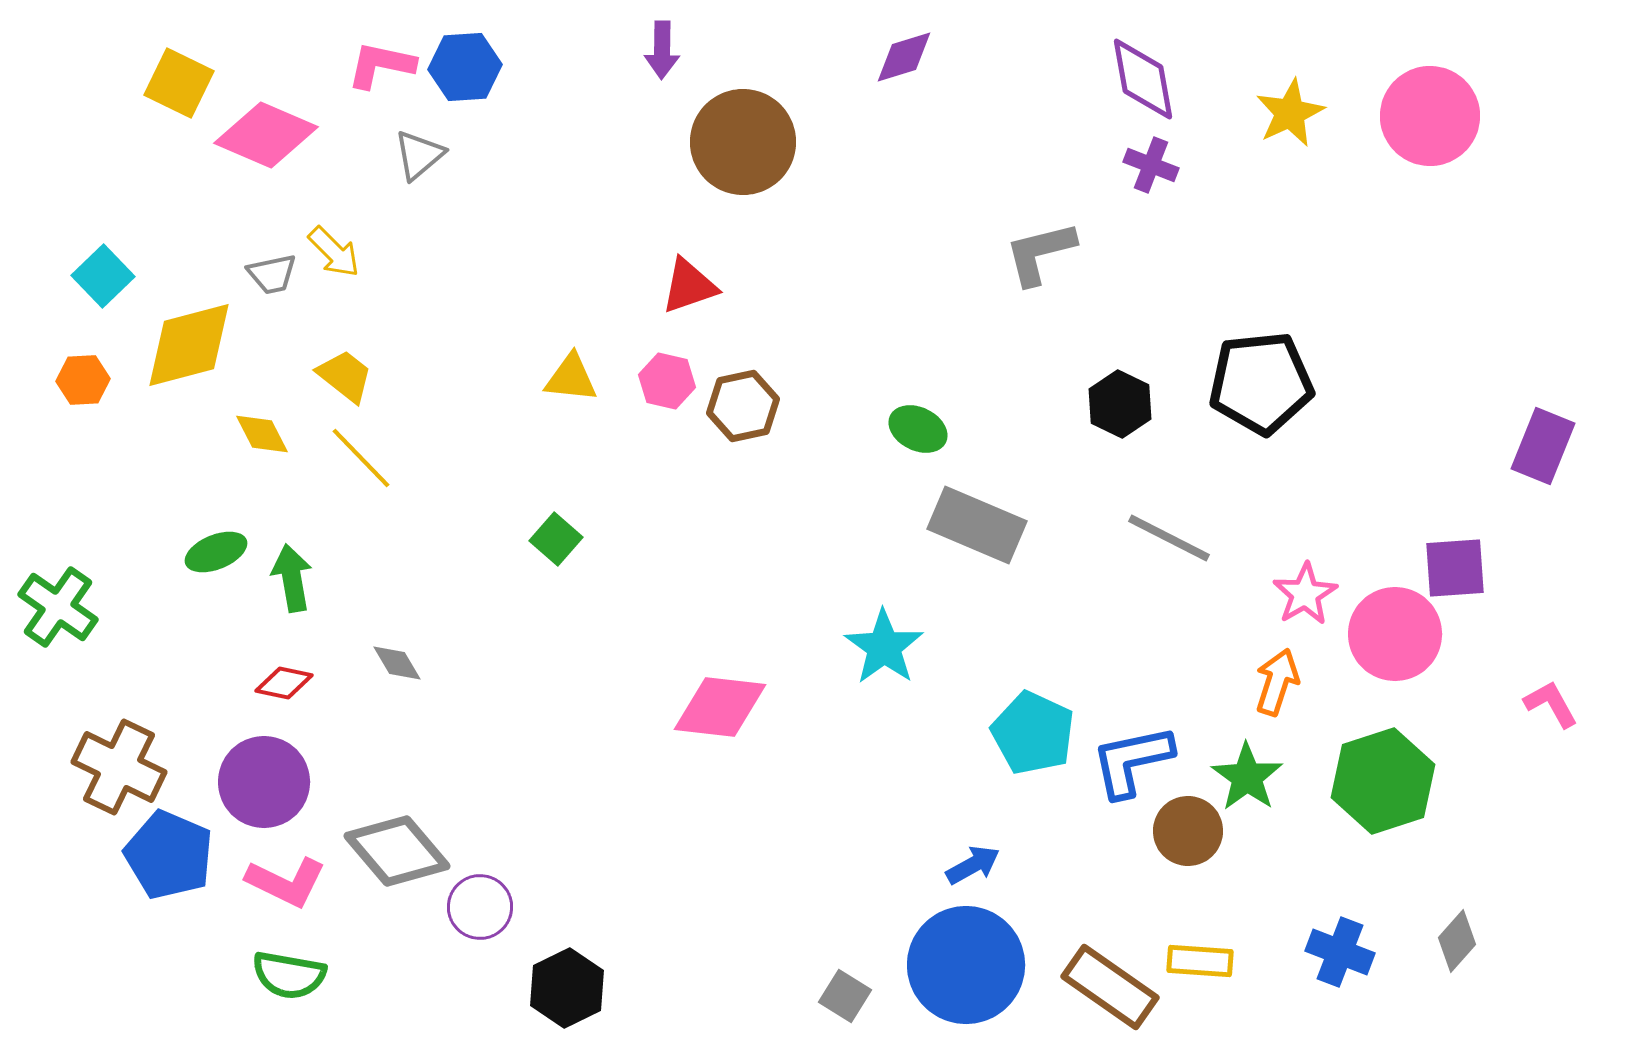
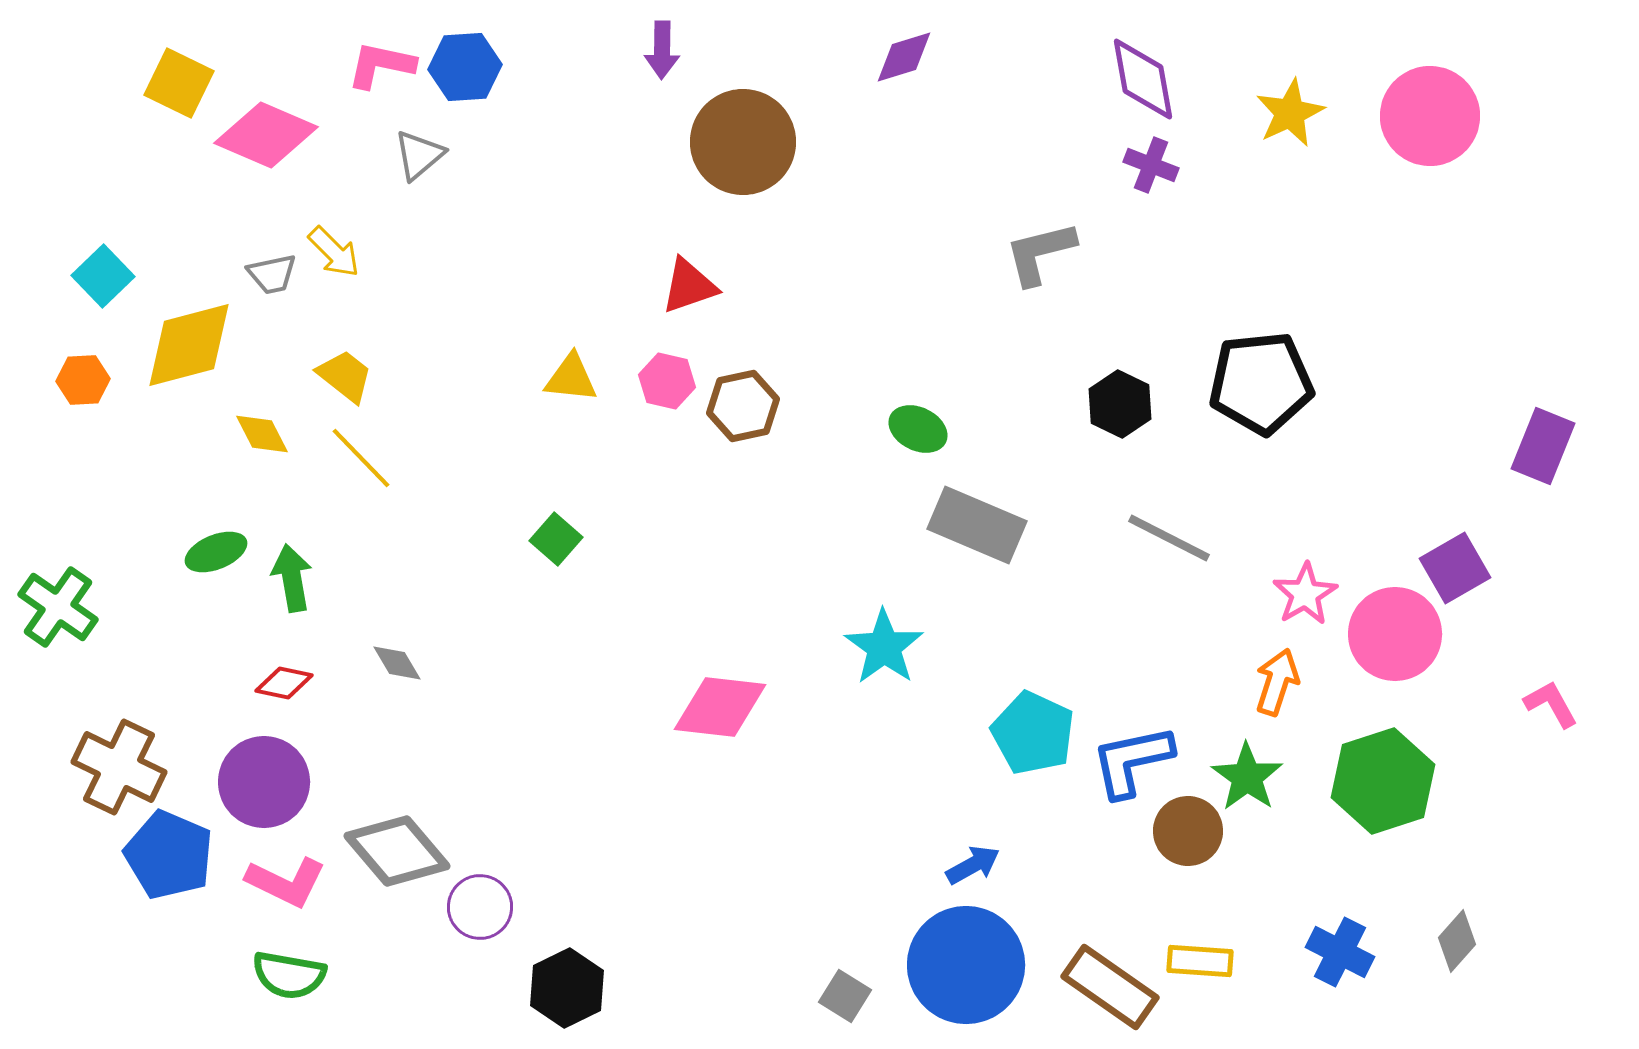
purple square at (1455, 568): rotated 26 degrees counterclockwise
blue cross at (1340, 952): rotated 6 degrees clockwise
